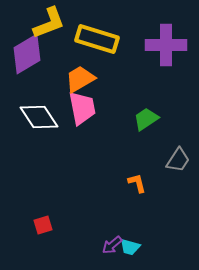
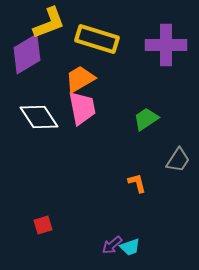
cyan trapezoid: rotated 35 degrees counterclockwise
